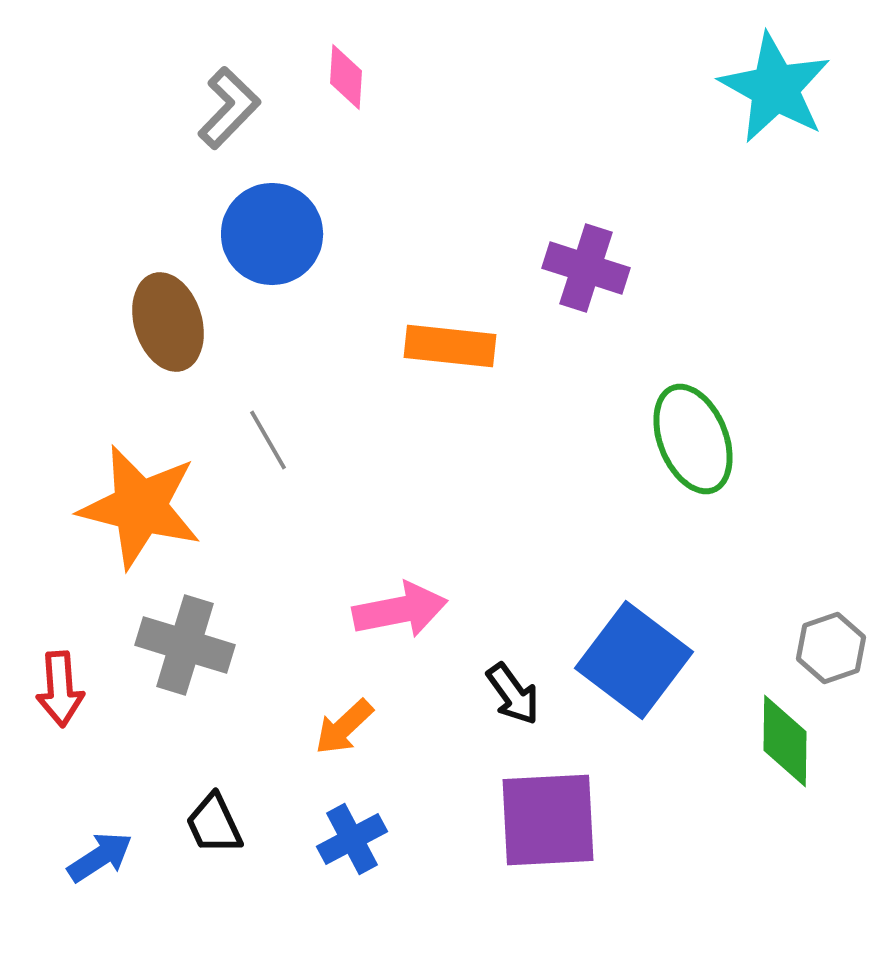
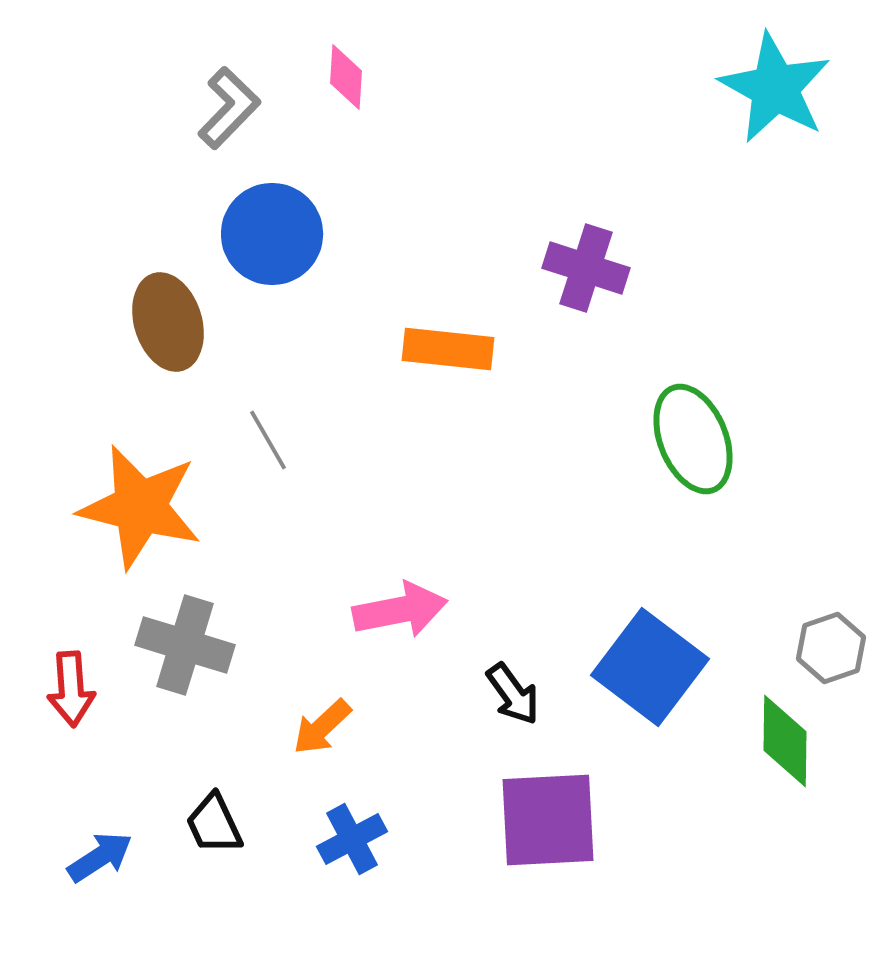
orange rectangle: moved 2 px left, 3 px down
blue square: moved 16 px right, 7 px down
red arrow: moved 11 px right
orange arrow: moved 22 px left
